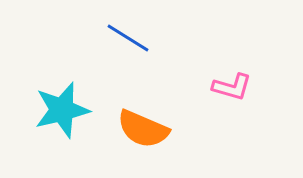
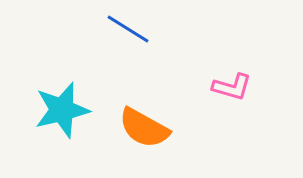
blue line: moved 9 px up
orange semicircle: moved 1 px right, 1 px up; rotated 6 degrees clockwise
